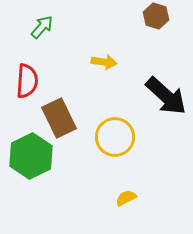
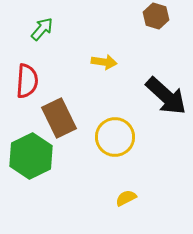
green arrow: moved 2 px down
